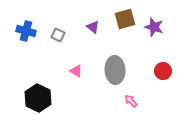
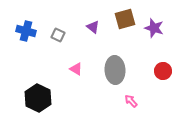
purple star: moved 1 px down
pink triangle: moved 2 px up
